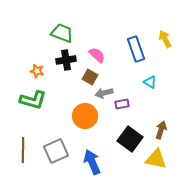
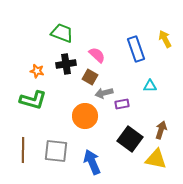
black cross: moved 4 px down
cyan triangle: moved 4 px down; rotated 32 degrees counterclockwise
gray square: rotated 30 degrees clockwise
